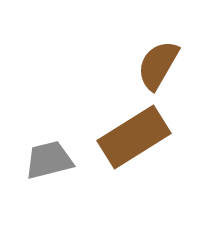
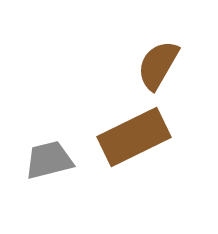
brown rectangle: rotated 6 degrees clockwise
